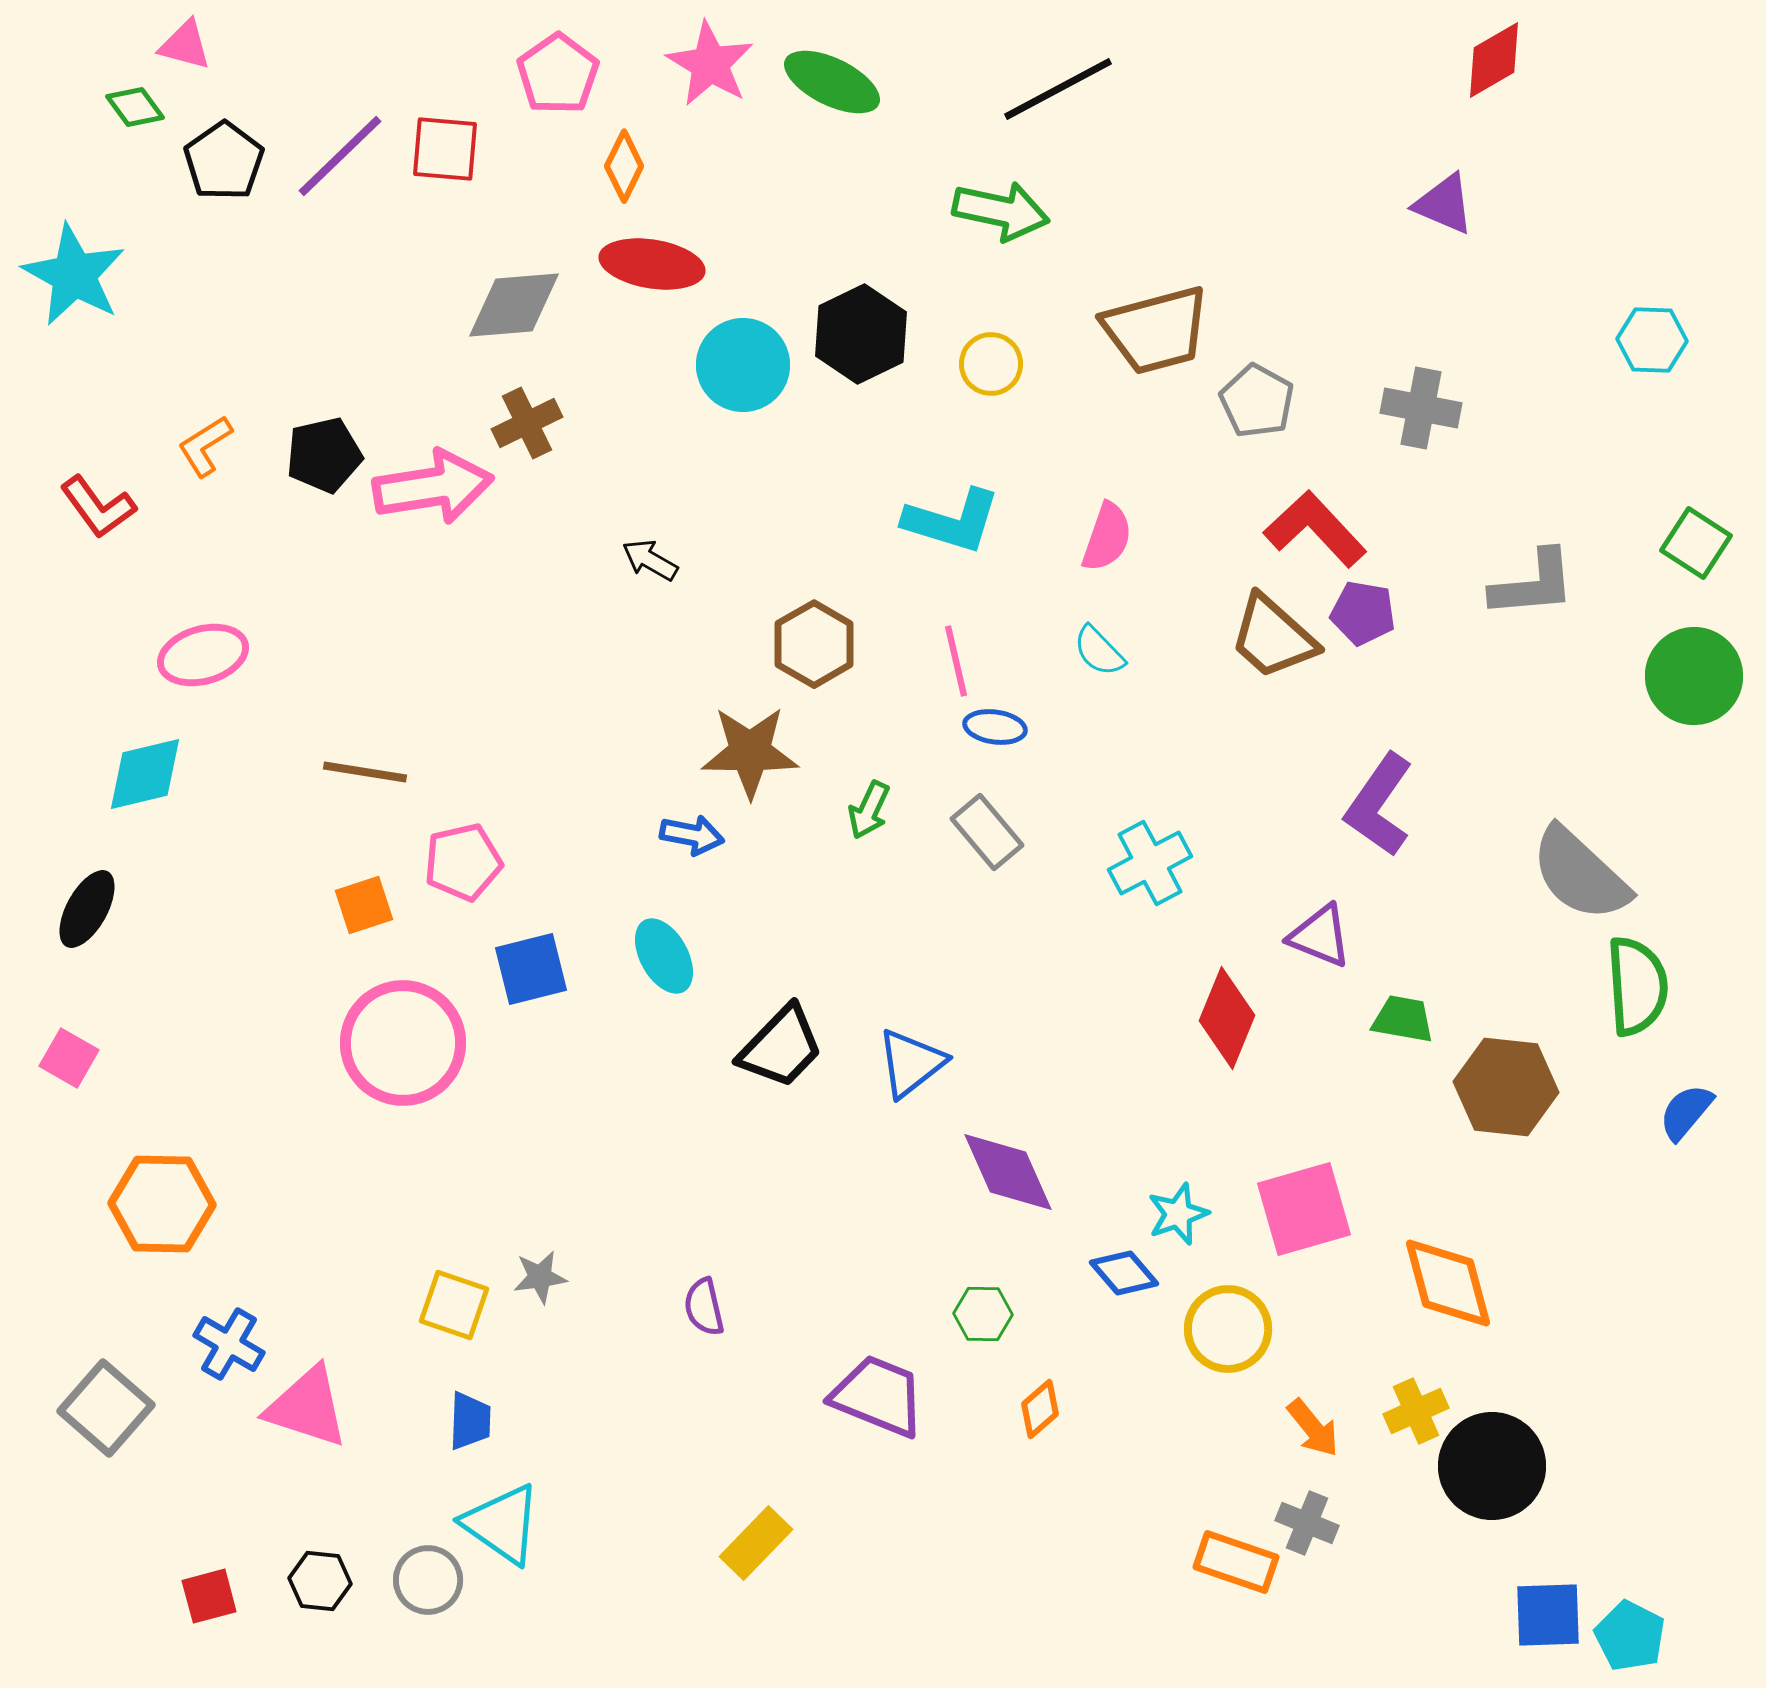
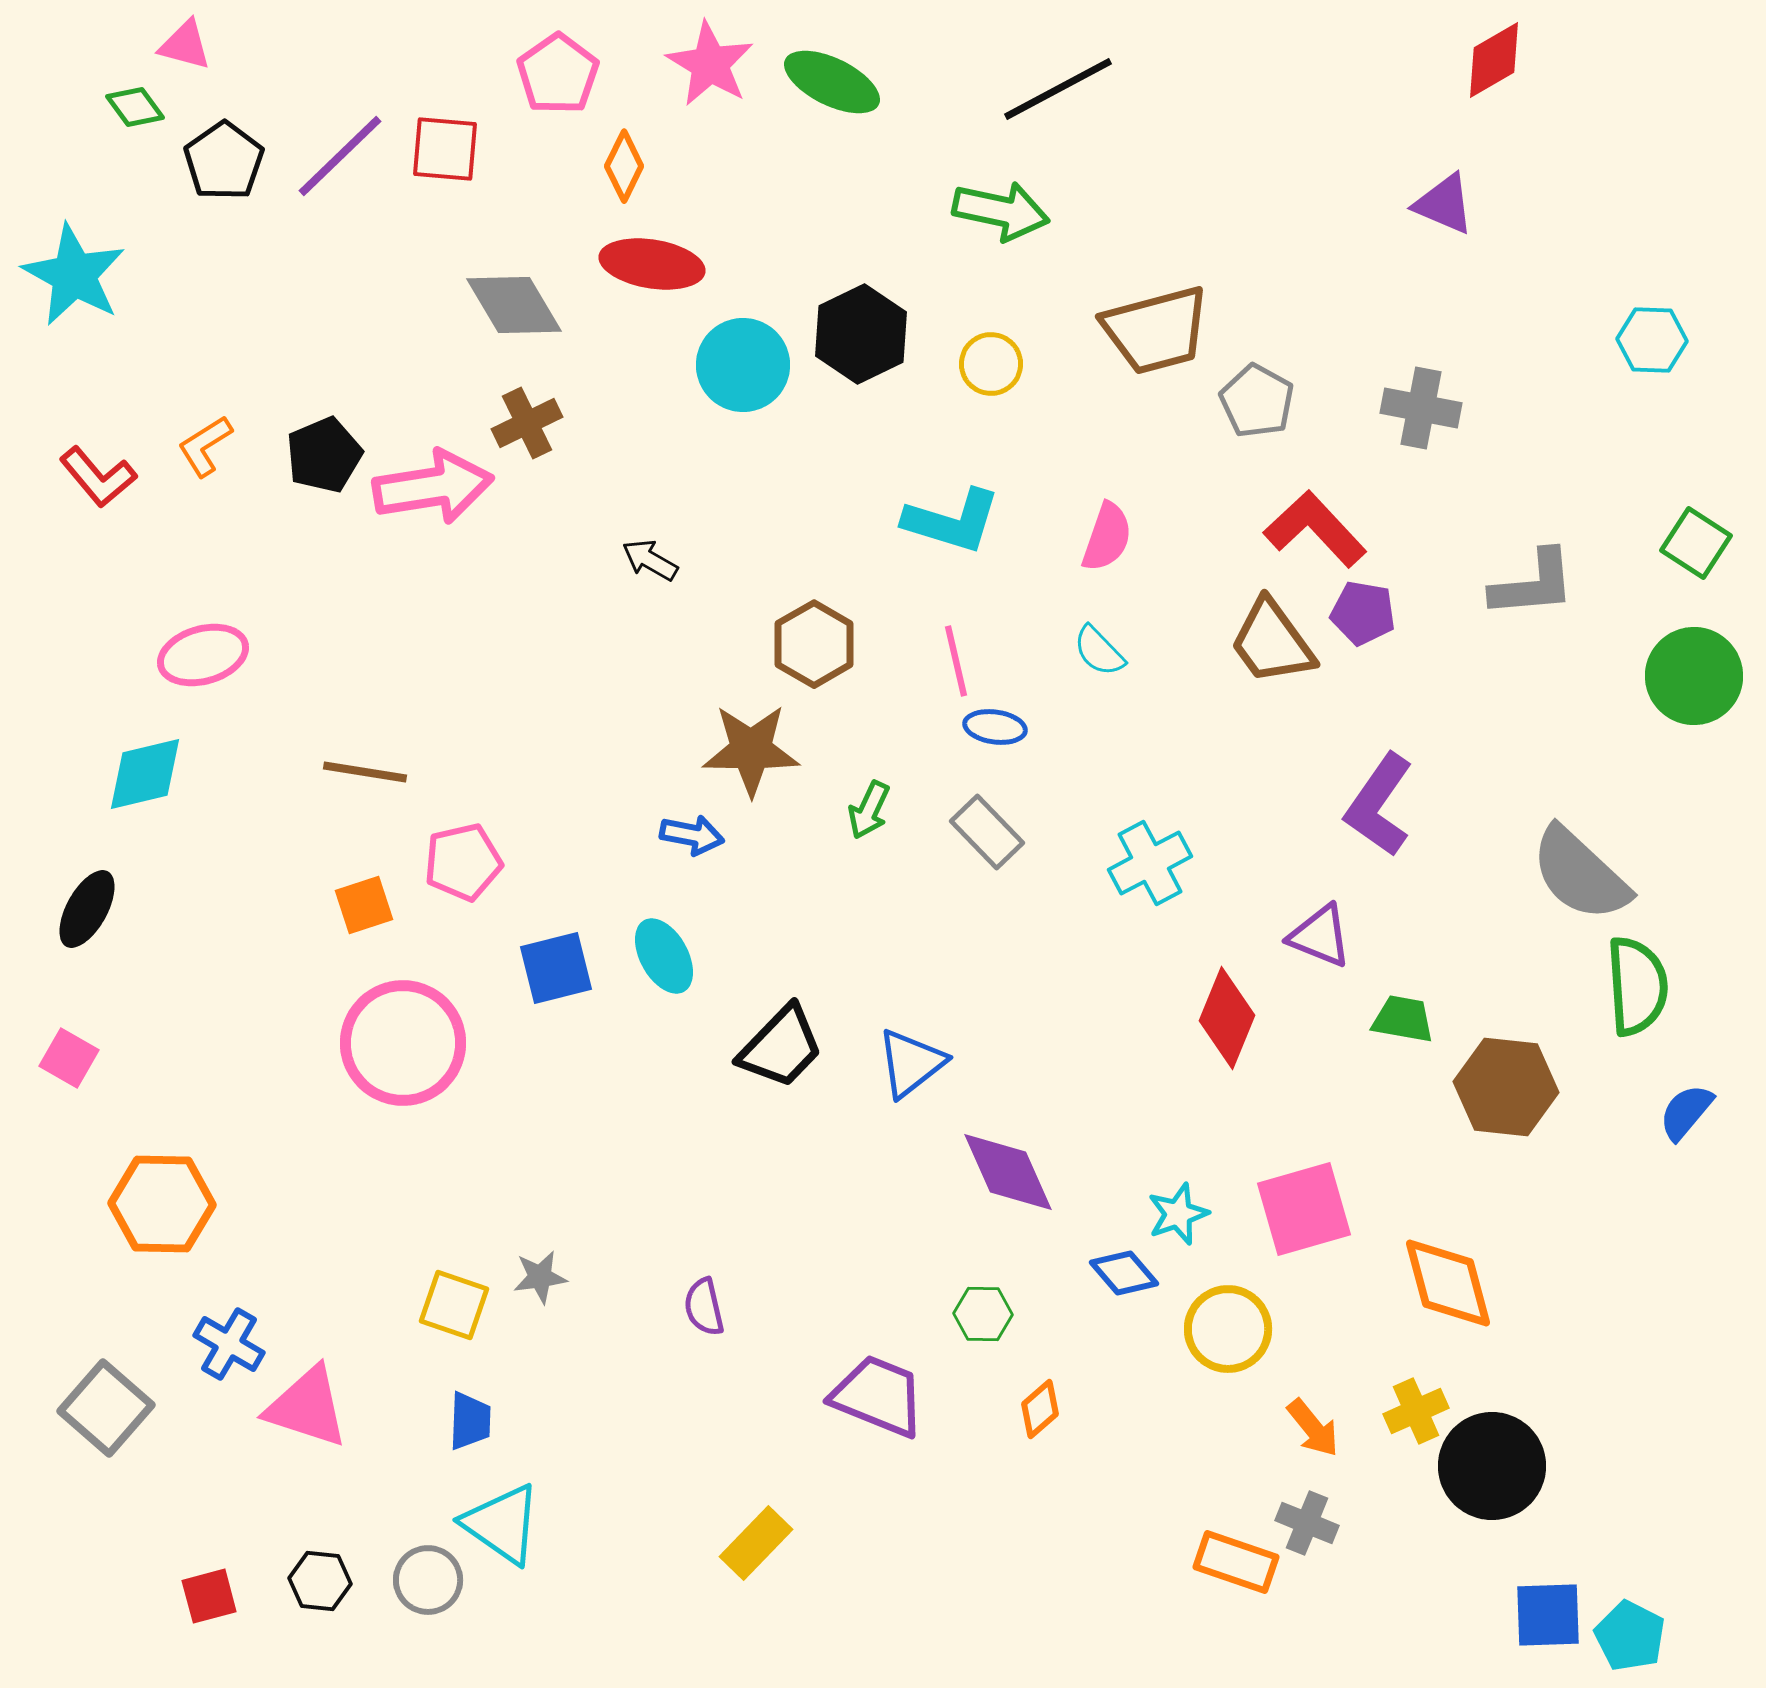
gray diamond at (514, 305): rotated 64 degrees clockwise
black pentagon at (324, 455): rotated 10 degrees counterclockwise
red L-shape at (98, 507): moved 30 px up; rotated 4 degrees counterclockwise
brown trapezoid at (1273, 637): moved 1 px left, 5 px down; rotated 12 degrees clockwise
brown star at (750, 752): moved 1 px right, 2 px up
gray rectangle at (987, 832): rotated 4 degrees counterclockwise
blue square at (531, 969): moved 25 px right, 1 px up
